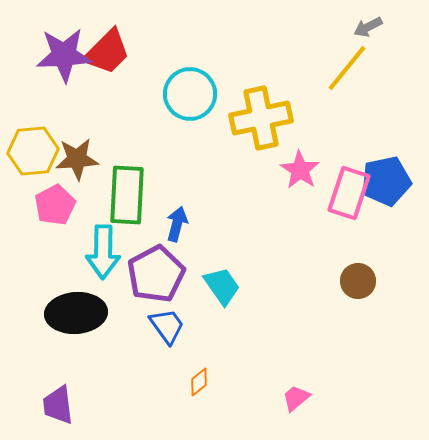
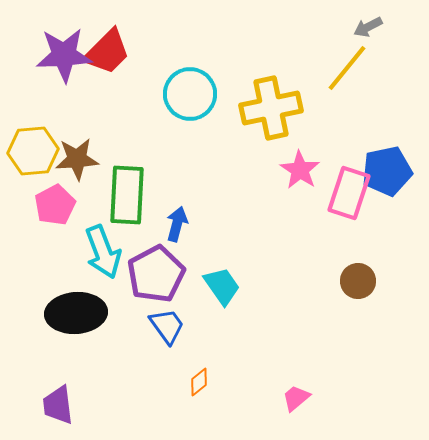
yellow cross: moved 10 px right, 10 px up
blue pentagon: moved 1 px right, 10 px up
cyan arrow: rotated 22 degrees counterclockwise
